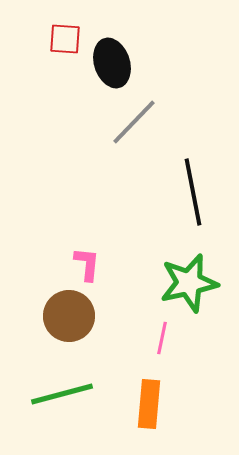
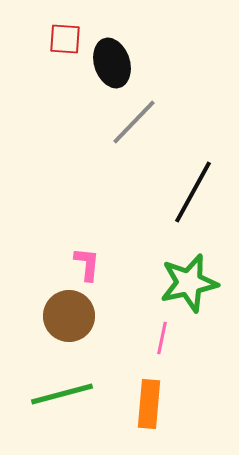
black line: rotated 40 degrees clockwise
